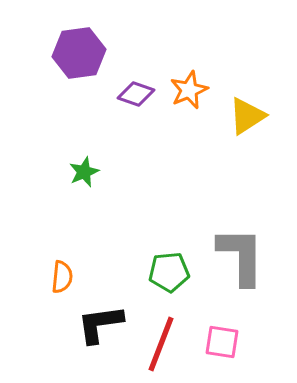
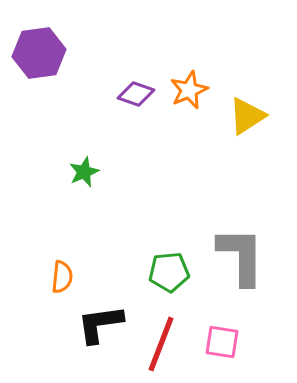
purple hexagon: moved 40 px left
